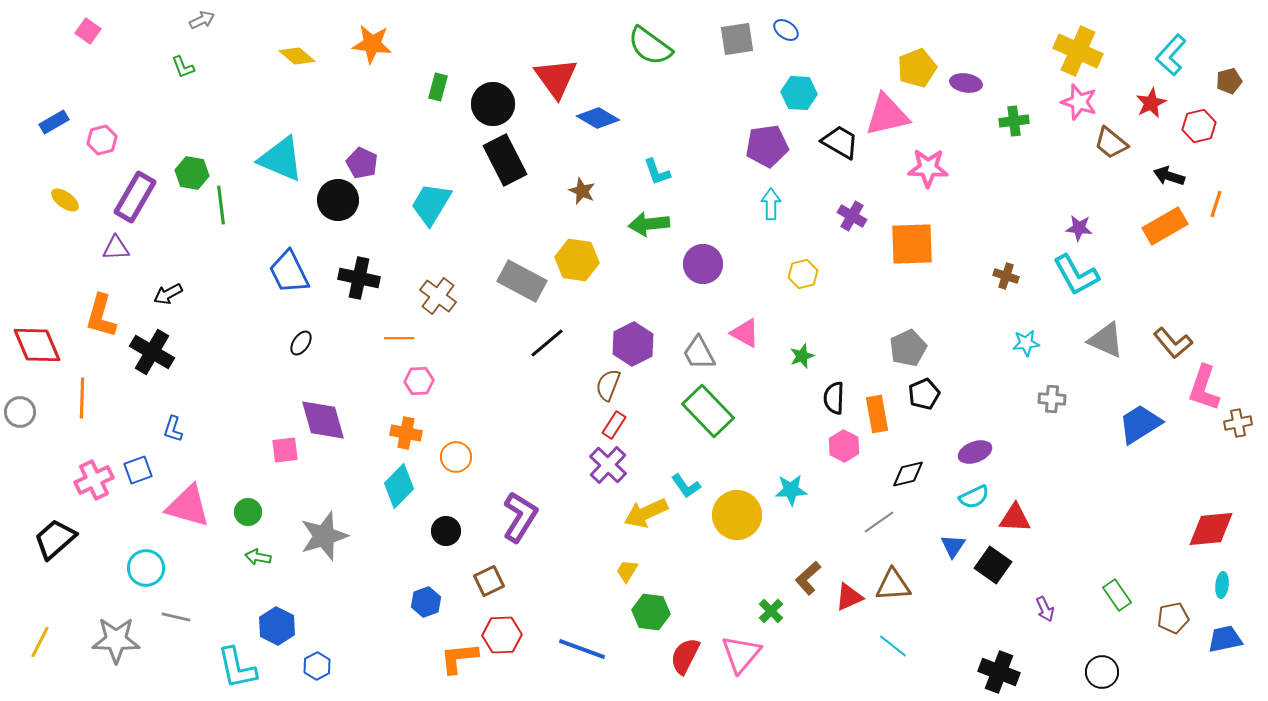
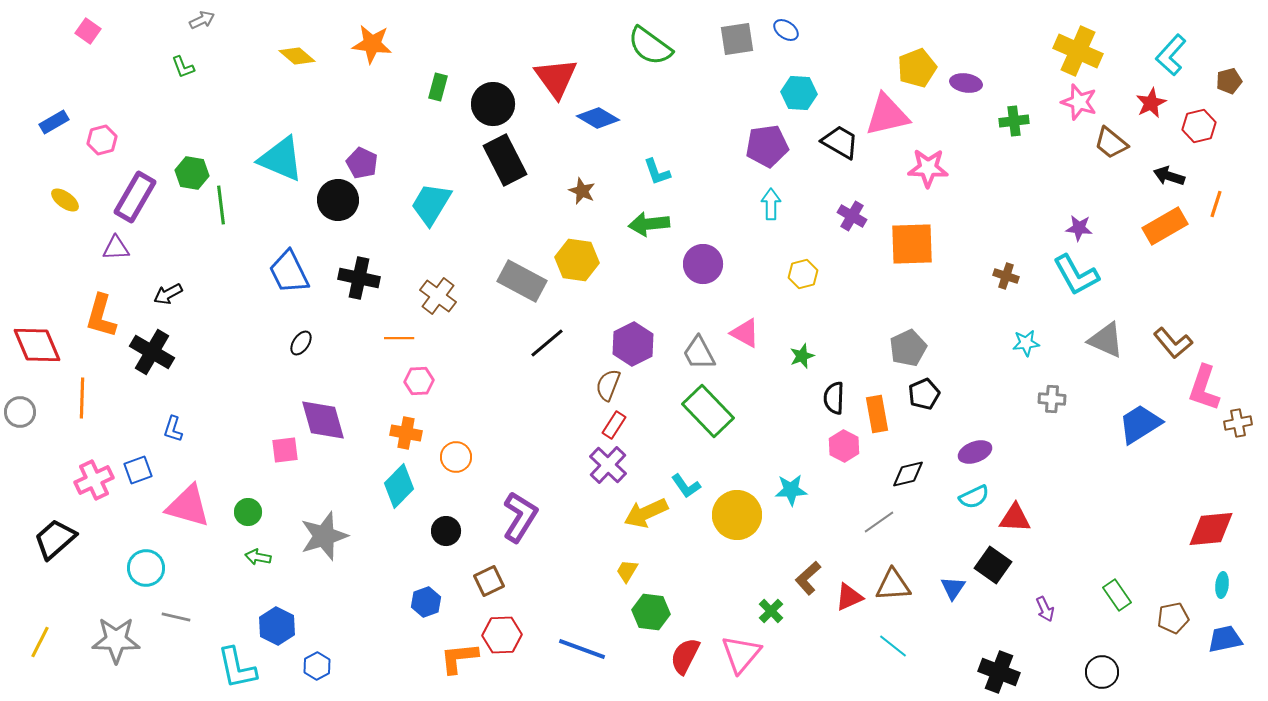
blue triangle at (953, 546): moved 42 px down
